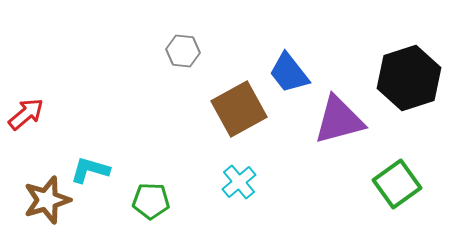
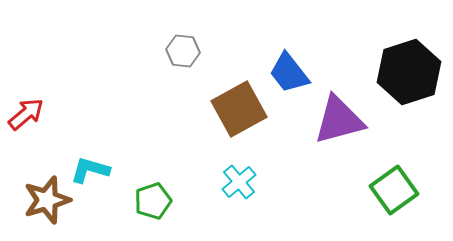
black hexagon: moved 6 px up
green square: moved 3 px left, 6 px down
green pentagon: moved 2 px right; rotated 21 degrees counterclockwise
